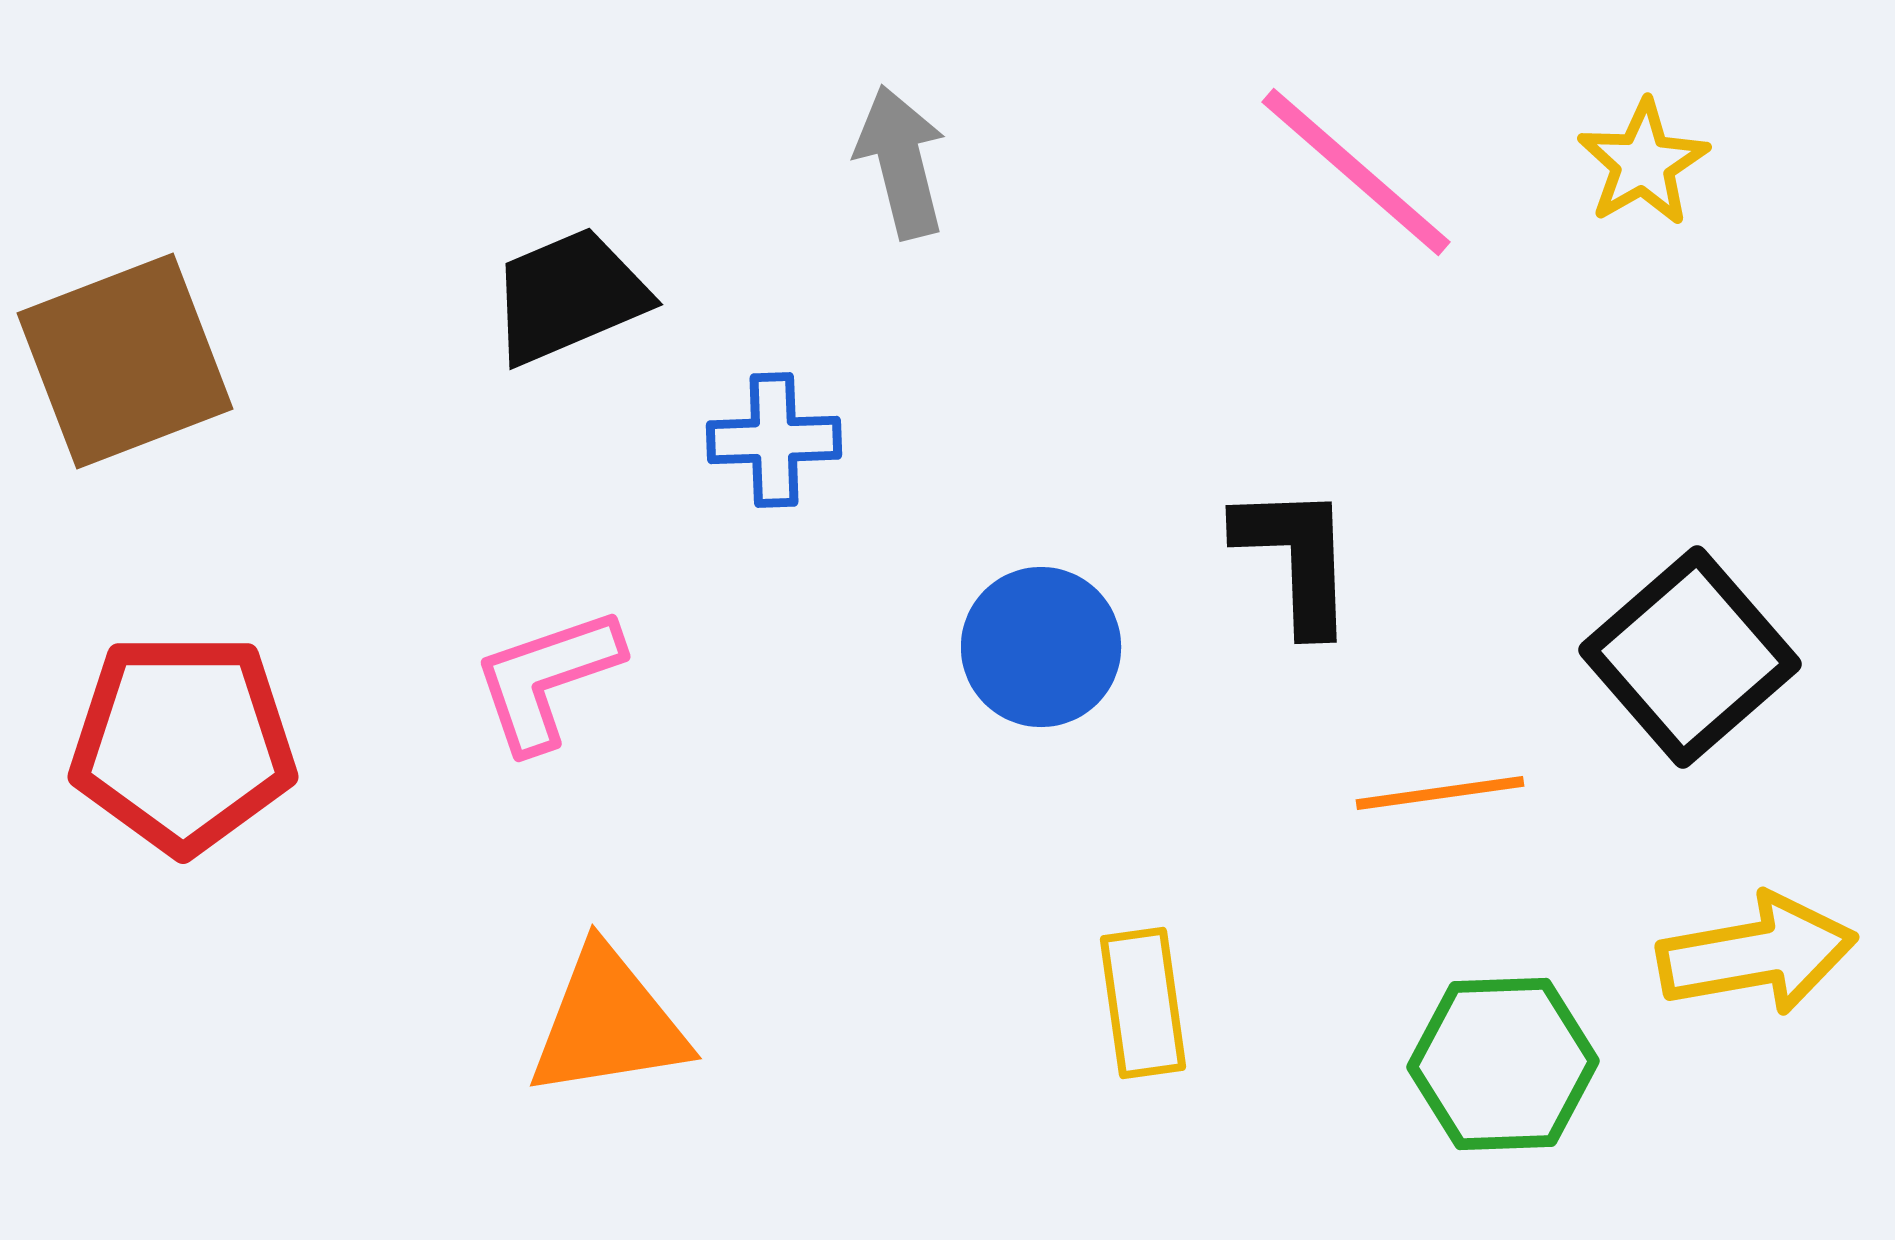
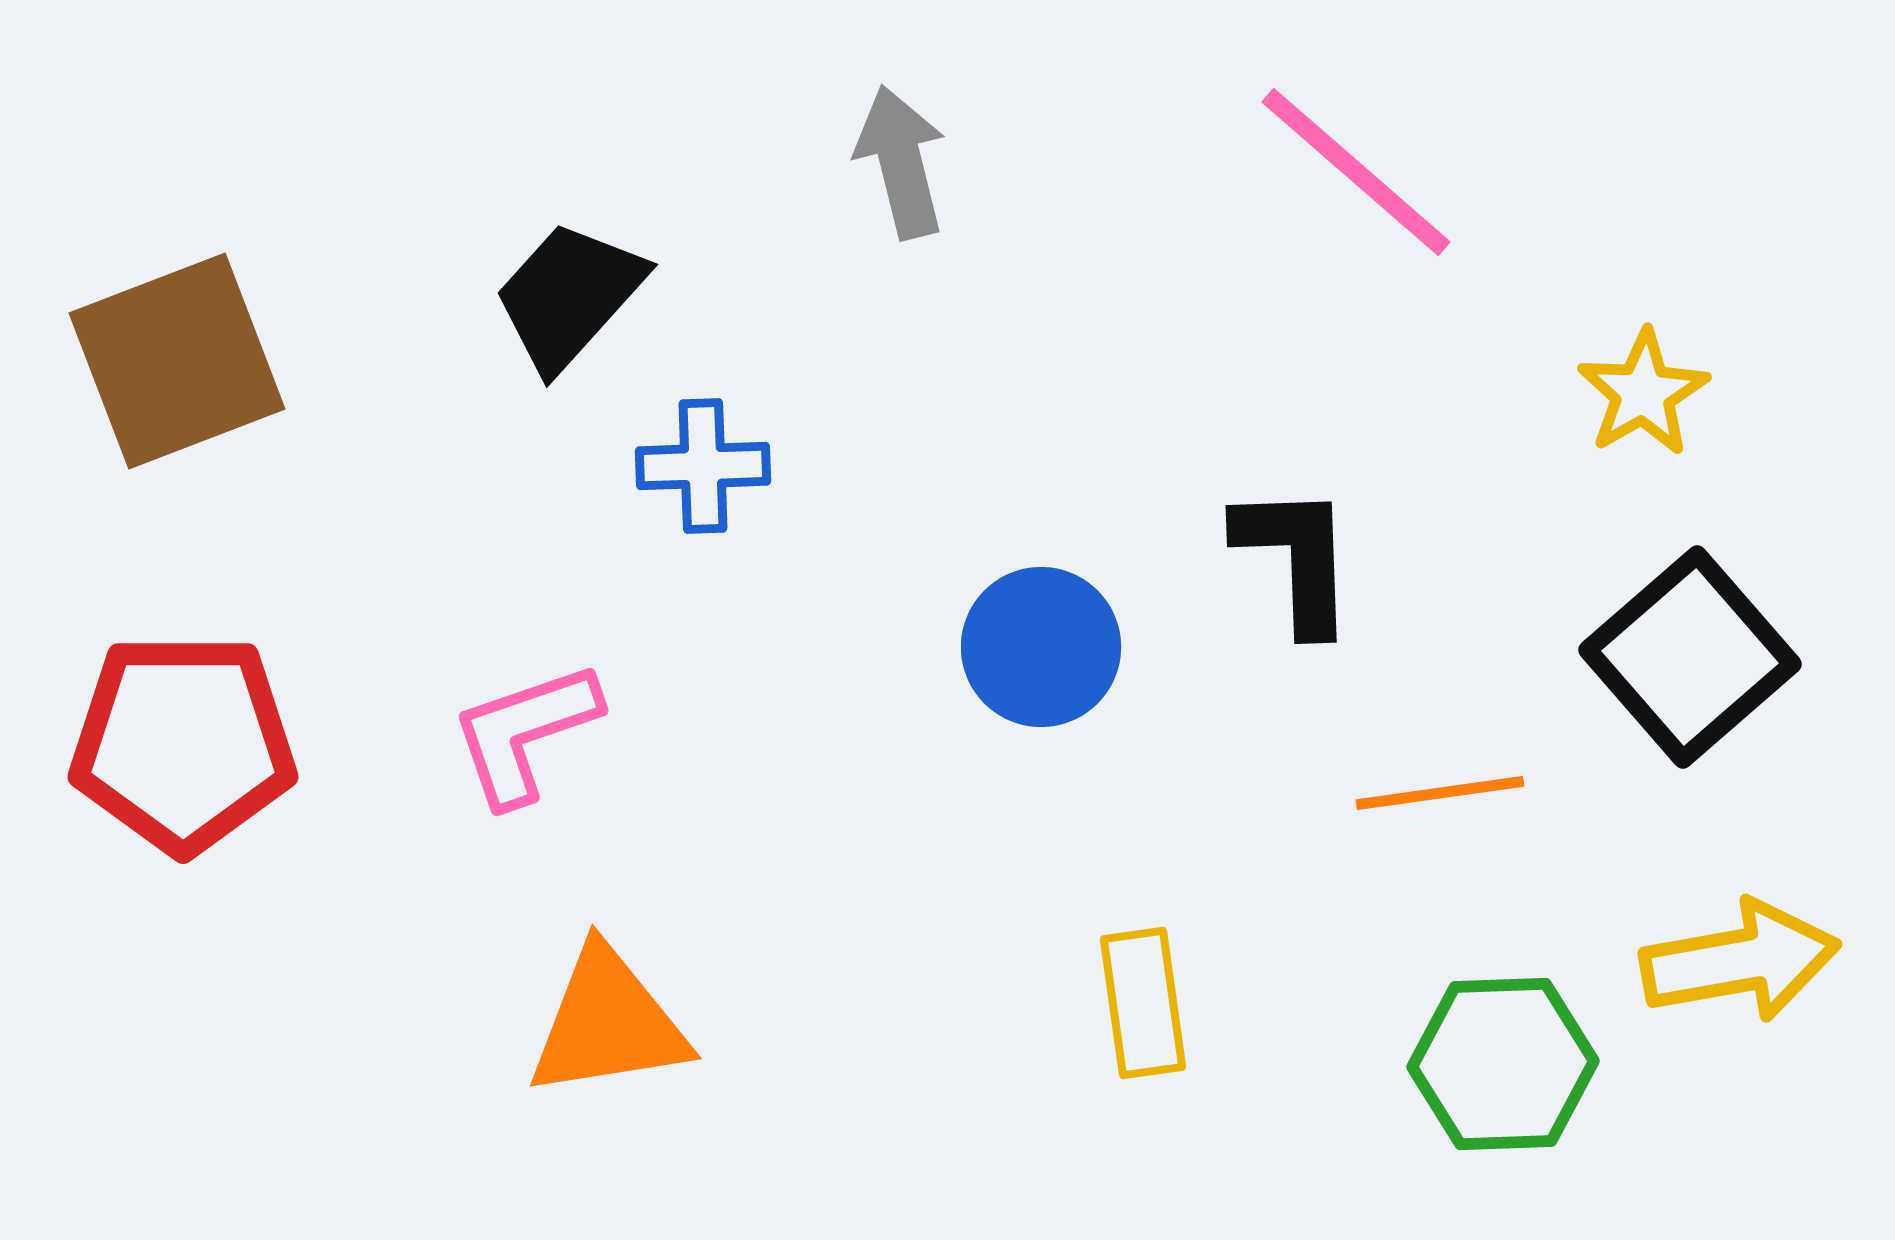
yellow star: moved 230 px down
black trapezoid: rotated 25 degrees counterclockwise
brown square: moved 52 px right
blue cross: moved 71 px left, 26 px down
pink L-shape: moved 22 px left, 54 px down
yellow arrow: moved 17 px left, 7 px down
